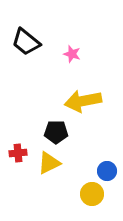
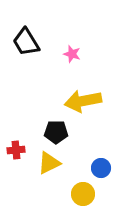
black trapezoid: rotated 20 degrees clockwise
red cross: moved 2 px left, 3 px up
blue circle: moved 6 px left, 3 px up
yellow circle: moved 9 px left
